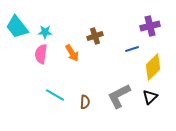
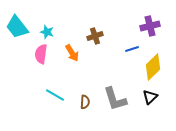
cyan star: moved 2 px right; rotated 16 degrees clockwise
gray L-shape: moved 4 px left, 3 px down; rotated 80 degrees counterclockwise
